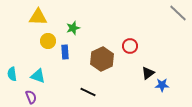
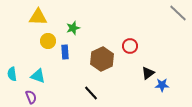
black line: moved 3 px right, 1 px down; rotated 21 degrees clockwise
